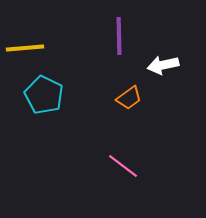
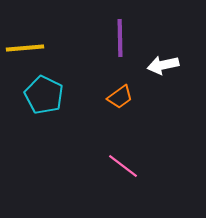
purple line: moved 1 px right, 2 px down
orange trapezoid: moved 9 px left, 1 px up
